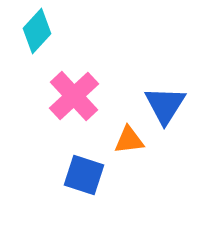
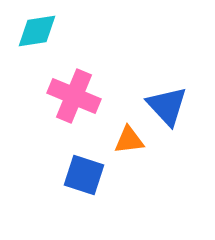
cyan diamond: rotated 39 degrees clockwise
pink cross: rotated 24 degrees counterclockwise
blue triangle: moved 2 px right, 1 px down; rotated 15 degrees counterclockwise
